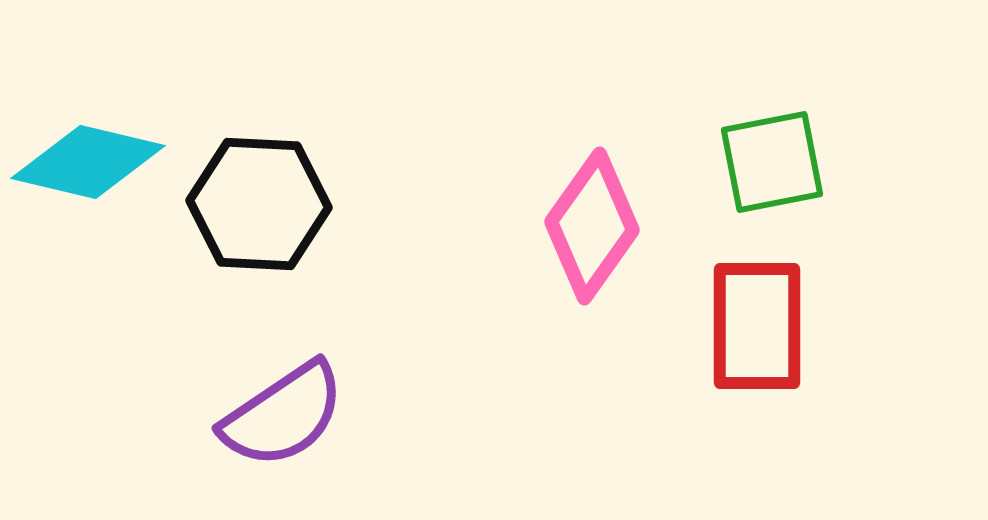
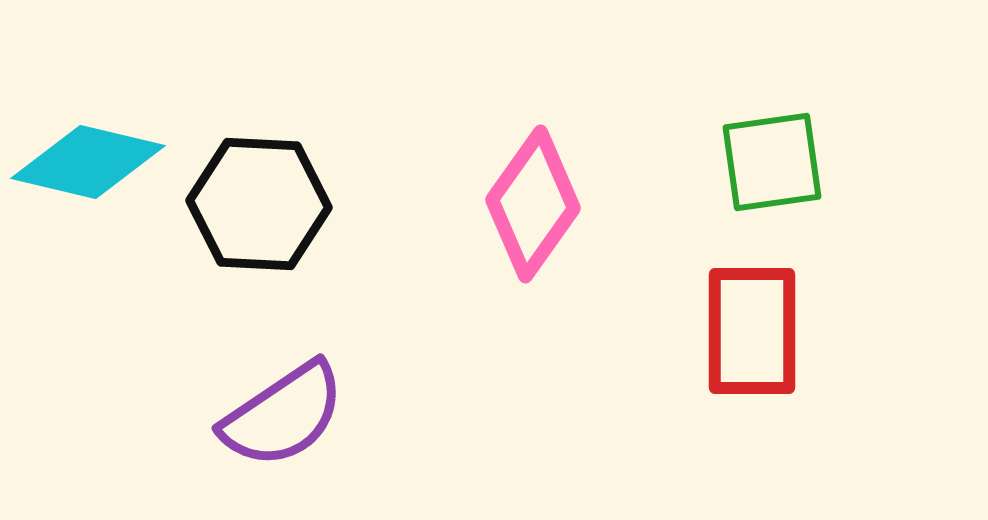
green square: rotated 3 degrees clockwise
pink diamond: moved 59 px left, 22 px up
red rectangle: moved 5 px left, 5 px down
